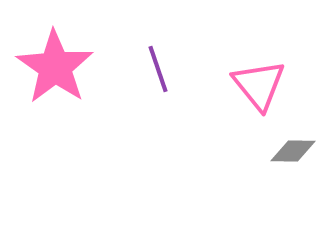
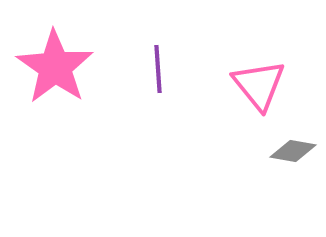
purple line: rotated 15 degrees clockwise
gray diamond: rotated 9 degrees clockwise
